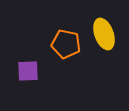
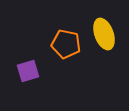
purple square: rotated 15 degrees counterclockwise
